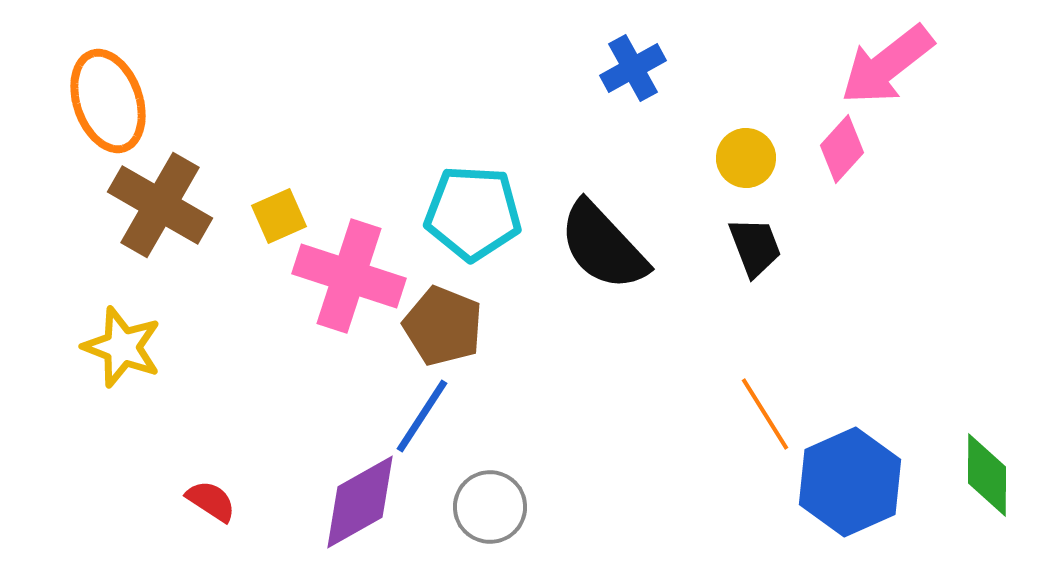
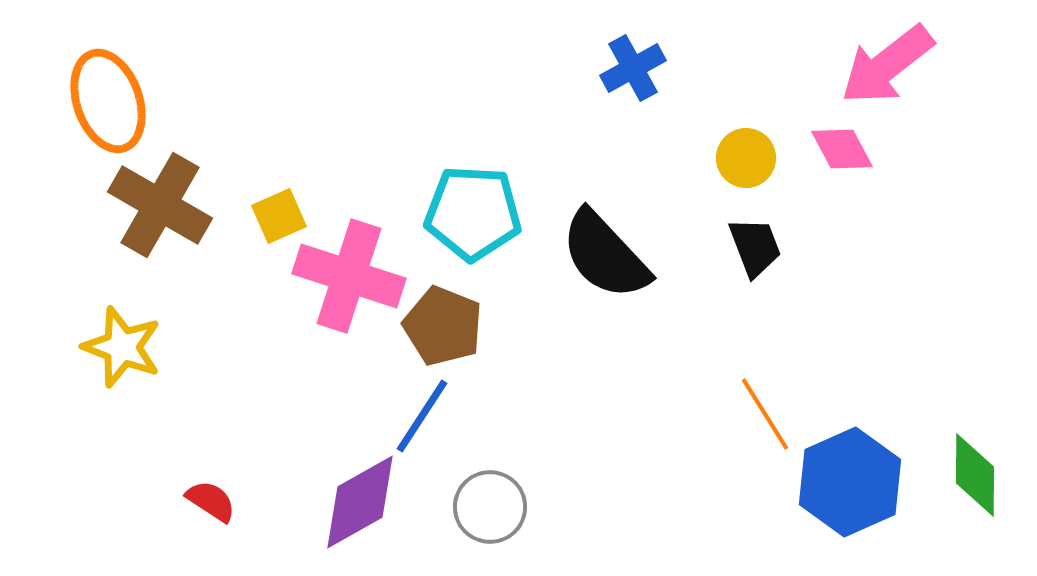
pink diamond: rotated 70 degrees counterclockwise
black semicircle: moved 2 px right, 9 px down
green diamond: moved 12 px left
